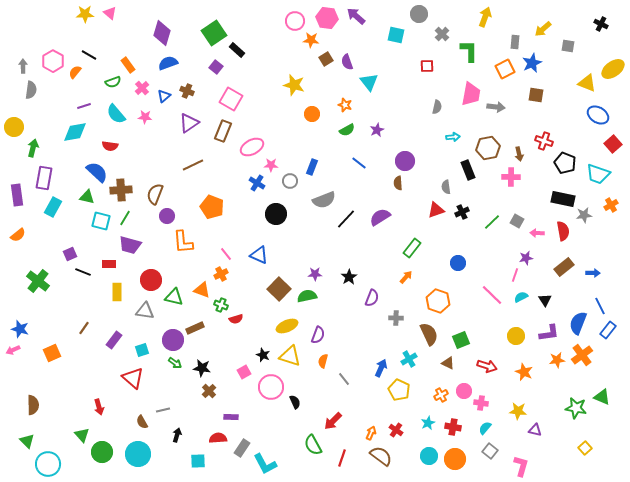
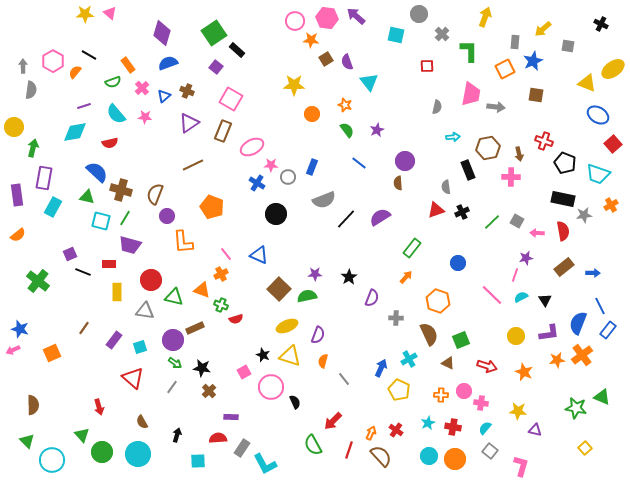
blue star at (532, 63): moved 1 px right, 2 px up
yellow star at (294, 85): rotated 15 degrees counterclockwise
green semicircle at (347, 130): rotated 98 degrees counterclockwise
red semicircle at (110, 146): moved 3 px up; rotated 21 degrees counterclockwise
gray circle at (290, 181): moved 2 px left, 4 px up
brown cross at (121, 190): rotated 20 degrees clockwise
cyan square at (142, 350): moved 2 px left, 3 px up
orange cross at (441, 395): rotated 32 degrees clockwise
gray line at (163, 410): moved 9 px right, 23 px up; rotated 40 degrees counterclockwise
brown semicircle at (381, 456): rotated 10 degrees clockwise
red line at (342, 458): moved 7 px right, 8 px up
cyan circle at (48, 464): moved 4 px right, 4 px up
